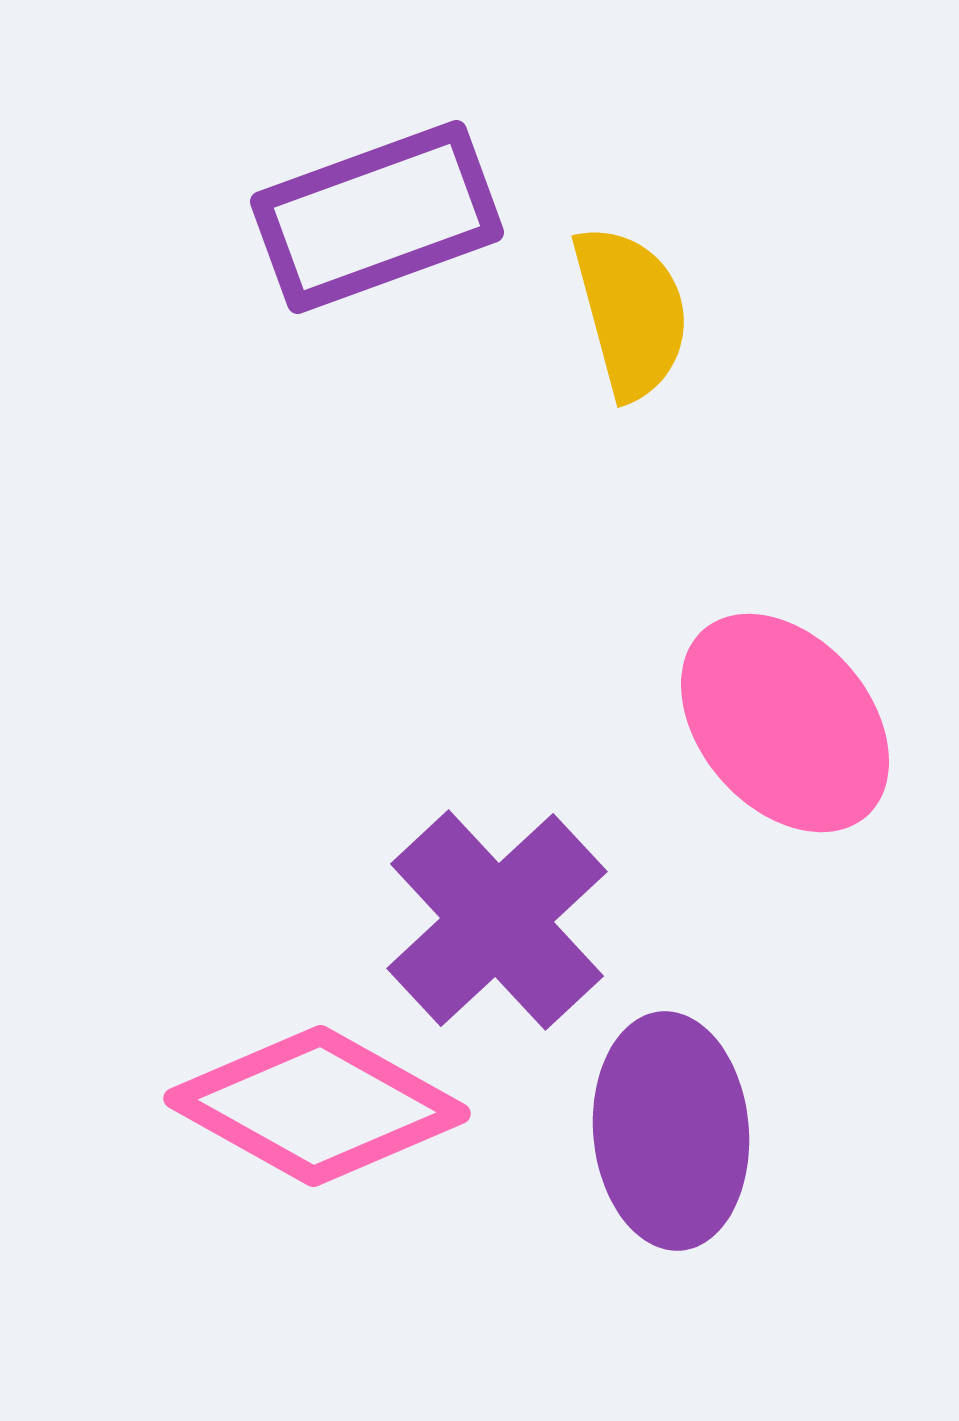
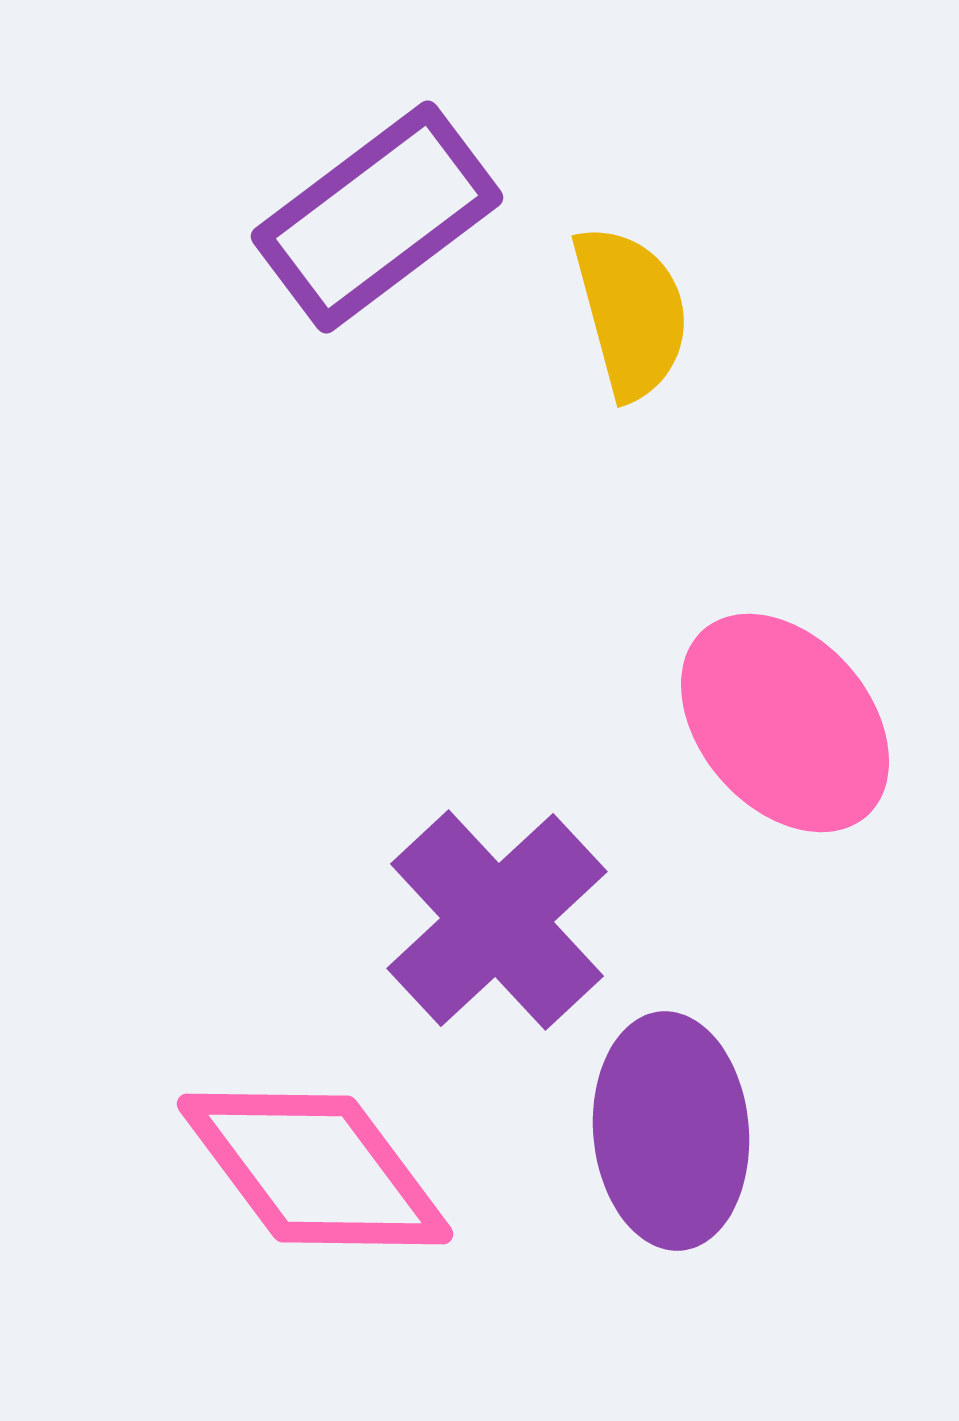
purple rectangle: rotated 17 degrees counterclockwise
pink diamond: moved 2 px left, 63 px down; rotated 24 degrees clockwise
